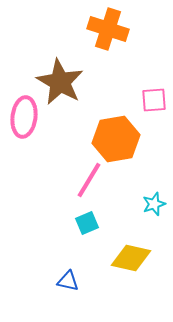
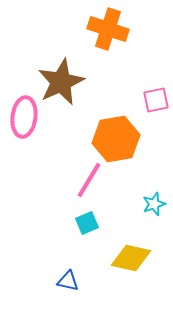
brown star: moved 1 px right; rotated 18 degrees clockwise
pink square: moved 2 px right; rotated 8 degrees counterclockwise
